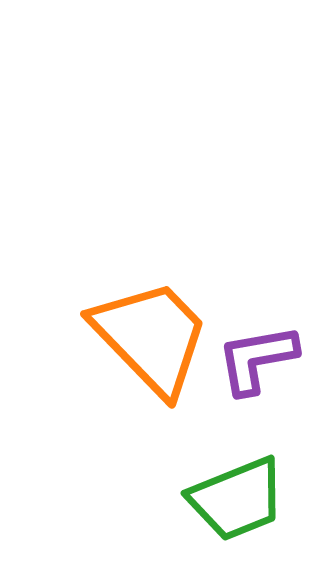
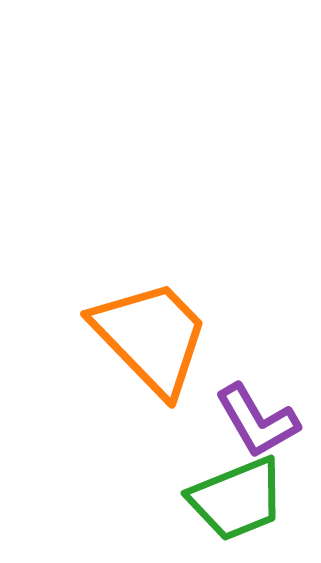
purple L-shape: moved 62 px down; rotated 110 degrees counterclockwise
